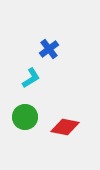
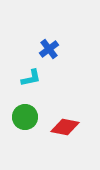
cyan L-shape: rotated 20 degrees clockwise
